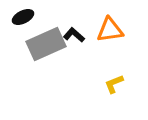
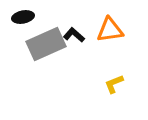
black ellipse: rotated 15 degrees clockwise
